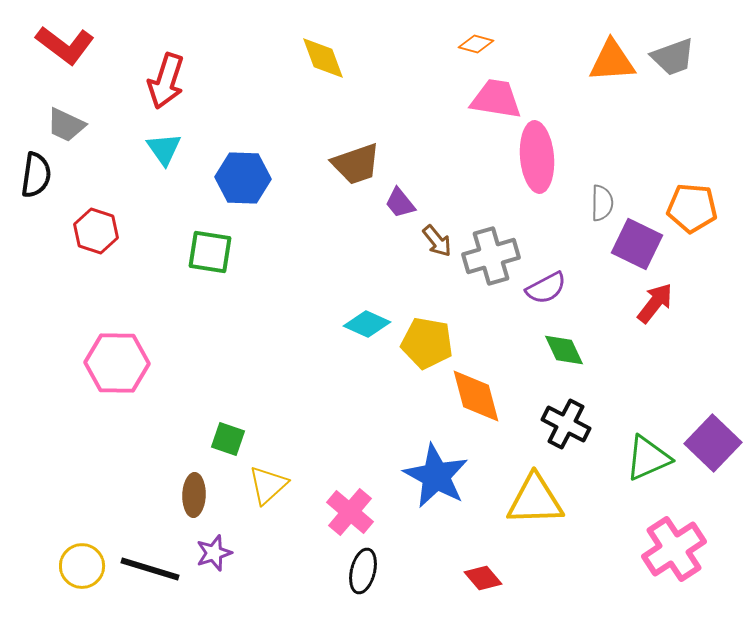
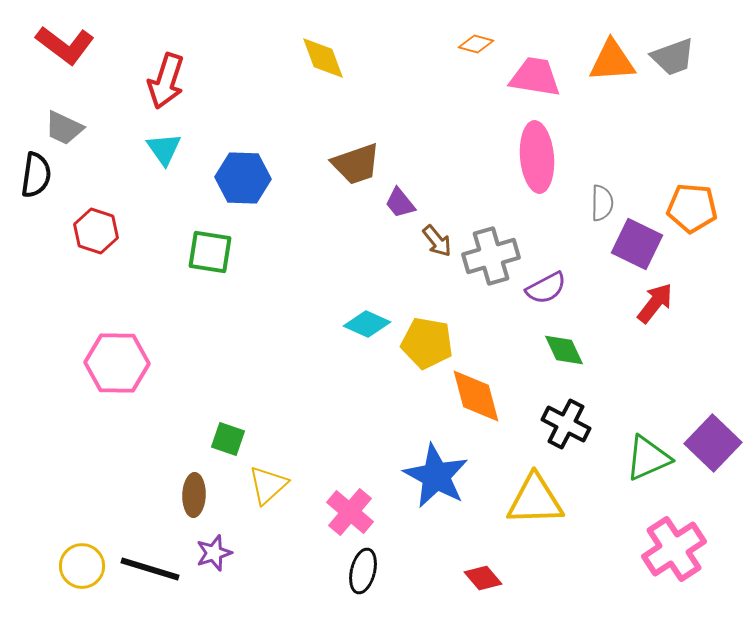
pink trapezoid at (496, 99): moved 39 px right, 22 px up
gray trapezoid at (66, 125): moved 2 px left, 3 px down
